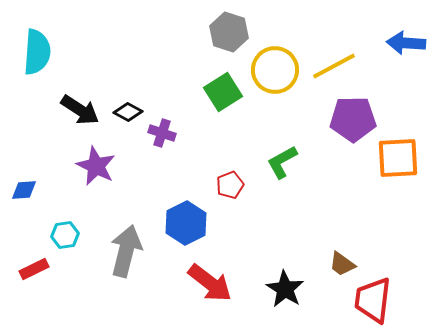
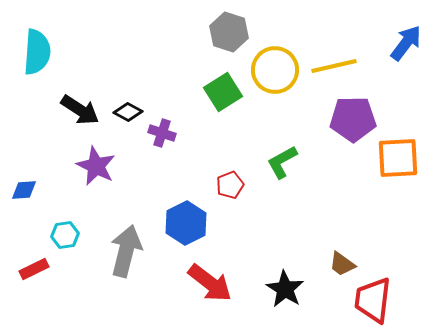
blue arrow: rotated 123 degrees clockwise
yellow line: rotated 15 degrees clockwise
